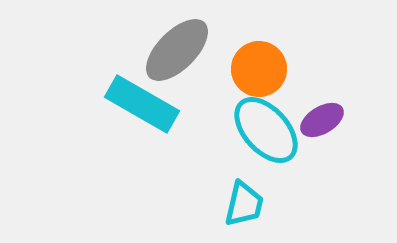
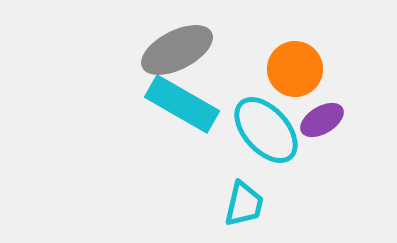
gray ellipse: rotated 18 degrees clockwise
orange circle: moved 36 px right
cyan rectangle: moved 40 px right
